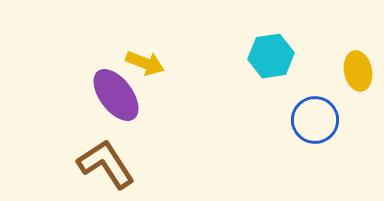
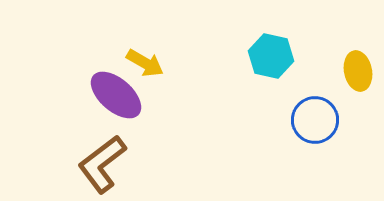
cyan hexagon: rotated 21 degrees clockwise
yellow arrow: rotated 9 degrees clockwise
purple ellipse: rotated 12 degrees counterclockwise
brown L-shape: moved 4 px left; rotated 94 degrees counterclockwise
